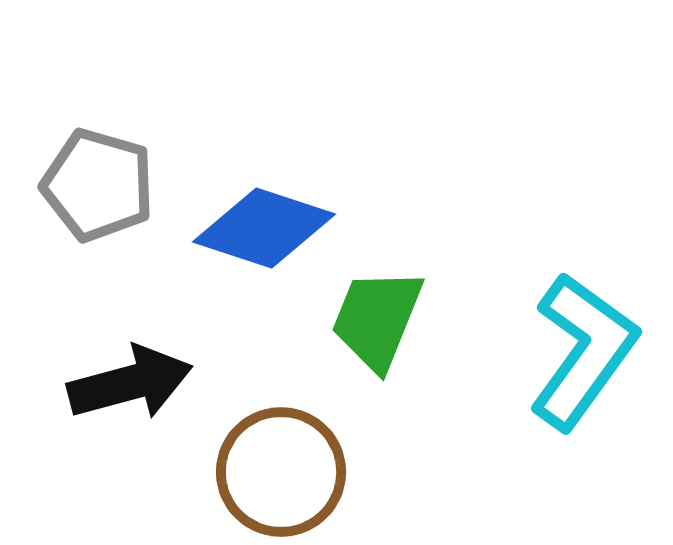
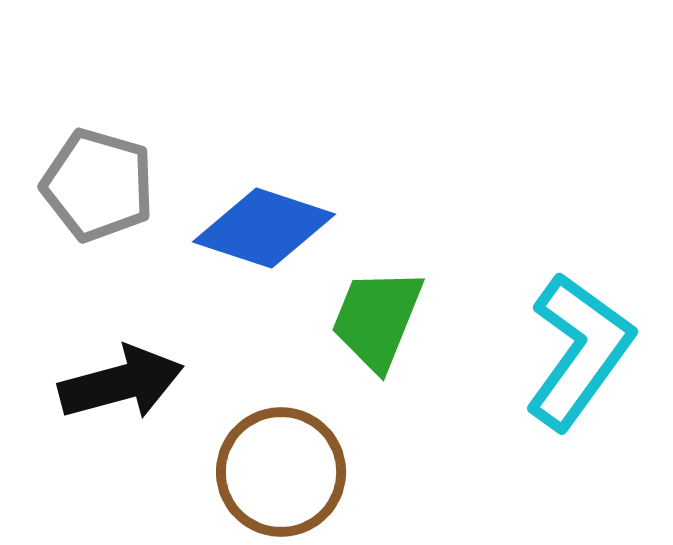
cyan L-shape: moved 4 px left
black arrow: moved 9 px left
